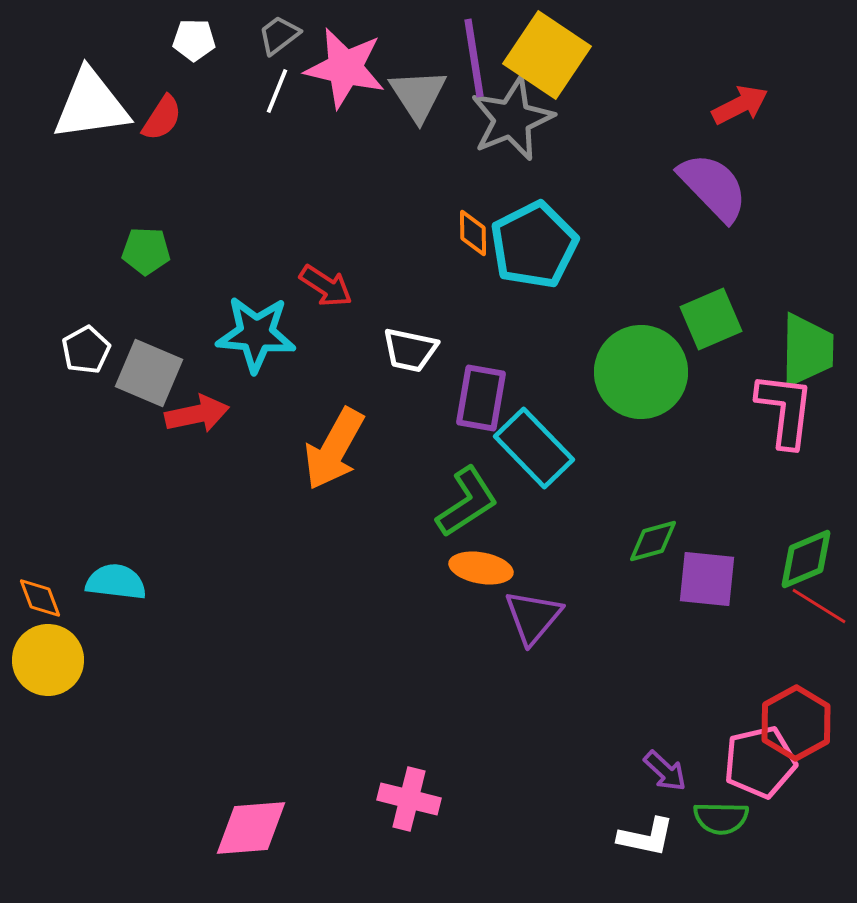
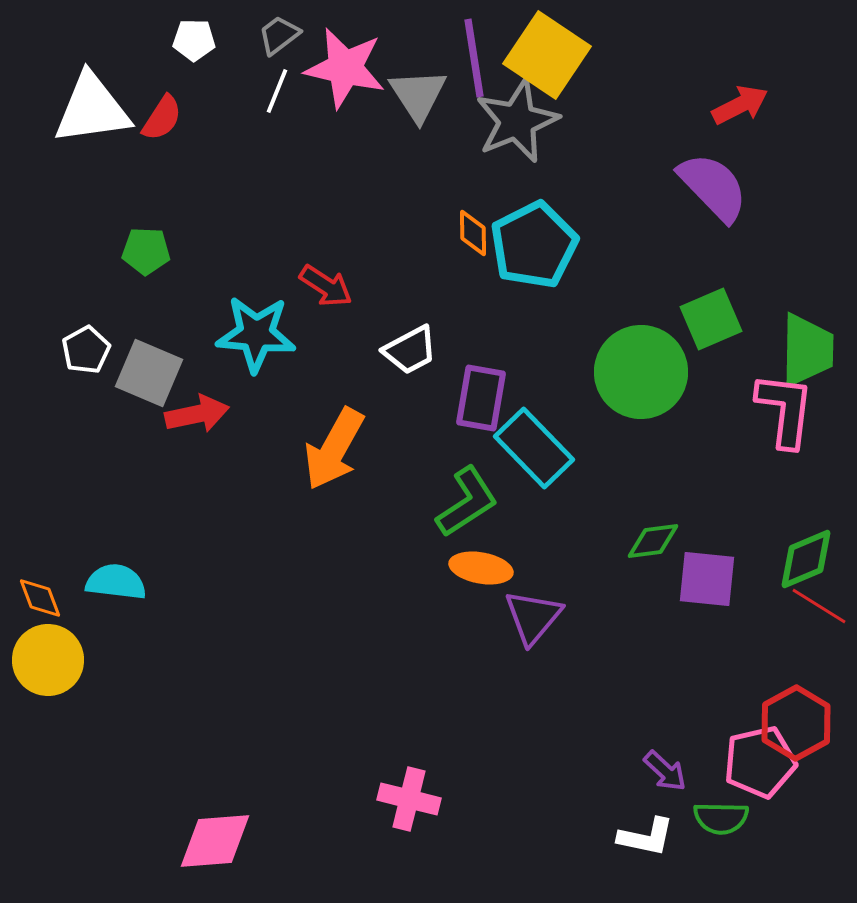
white triangle at (91, 105): moved 1 px right, 4 px down
gray star at (512, 119): moved 5 px right, 2 px down
white trapezoid at (410, 350): rotated 40 degrees counterclockwise
green diamond at (653, 541): rotated 8 degrees clockwise
pink diamond at (251, 828): moved 36 px left, 13 px down
